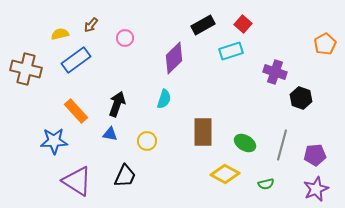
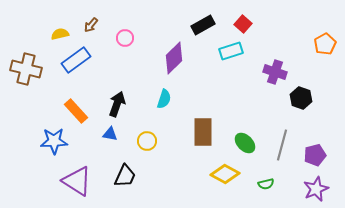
green ellipse: rotated 15 degrees clockwise
purple pentagon: rotated 10 degrees counterclockwise
